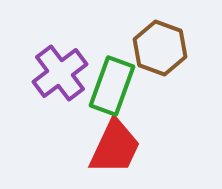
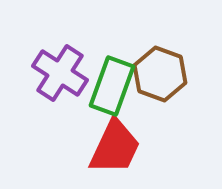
brown hexagon: moved 26 px down
purple cross: rotated 20 degrees counterclockwise
